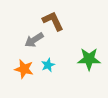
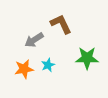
brown L-shape: moved 8 px right, 3 px down
green star: moved 2 px left, 1 px up
orange star: rotated 24 degrees counterclockwise
